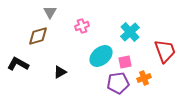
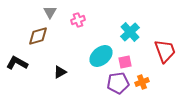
pink cross: moved 4 px left, 6 px up
black L-shape: moved 1 px left, 1 px up
orange cross: moved 2 px left, 4 px down
